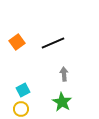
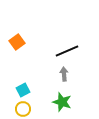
black line: moved 14 px right, 8 px down
green star: rotated 12 degrees counterclockwise
yellow circle: moved 2 px right
